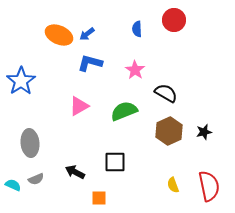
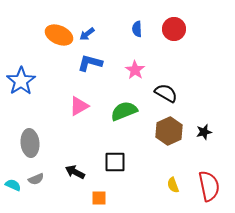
red circle: moved 9 px down
